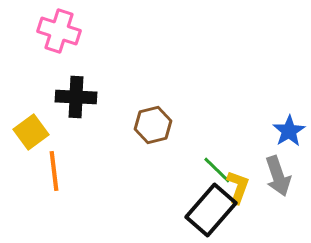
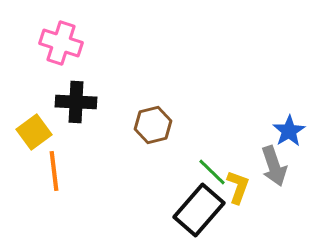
pink cross: moved 2 px right, 12 px down
black cross: moved 5 px down
yellow square: moved 3 px right
green line: moved 5 px left, 2 px down
gray arrow: moved 4 px left, 10 px up
black rectangle: moved 12 px left
